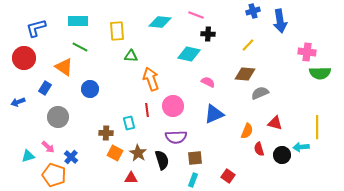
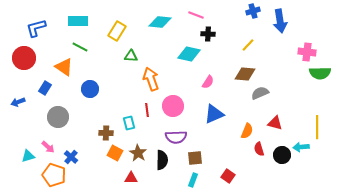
yellow rectangle at (117, 31): rotated 36 degrees clockwise
pink semicircle at (208, 82): rotated 96 degrees clockwise
black semicircle at (162, 160): rotated 18 degrees clockwise
